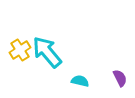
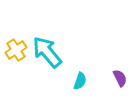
yellow cross: moved 4 px left
cyan semicircle: rotated 96 degrees clockwise
